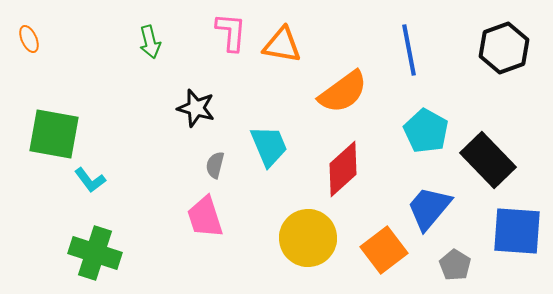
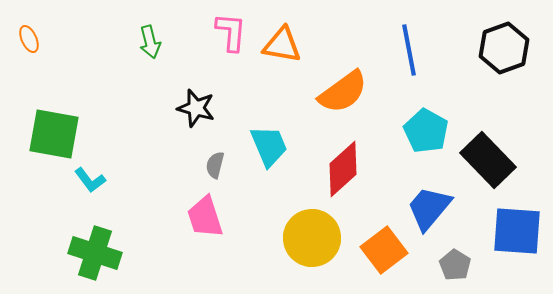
yellow circle: moved 4 px right
